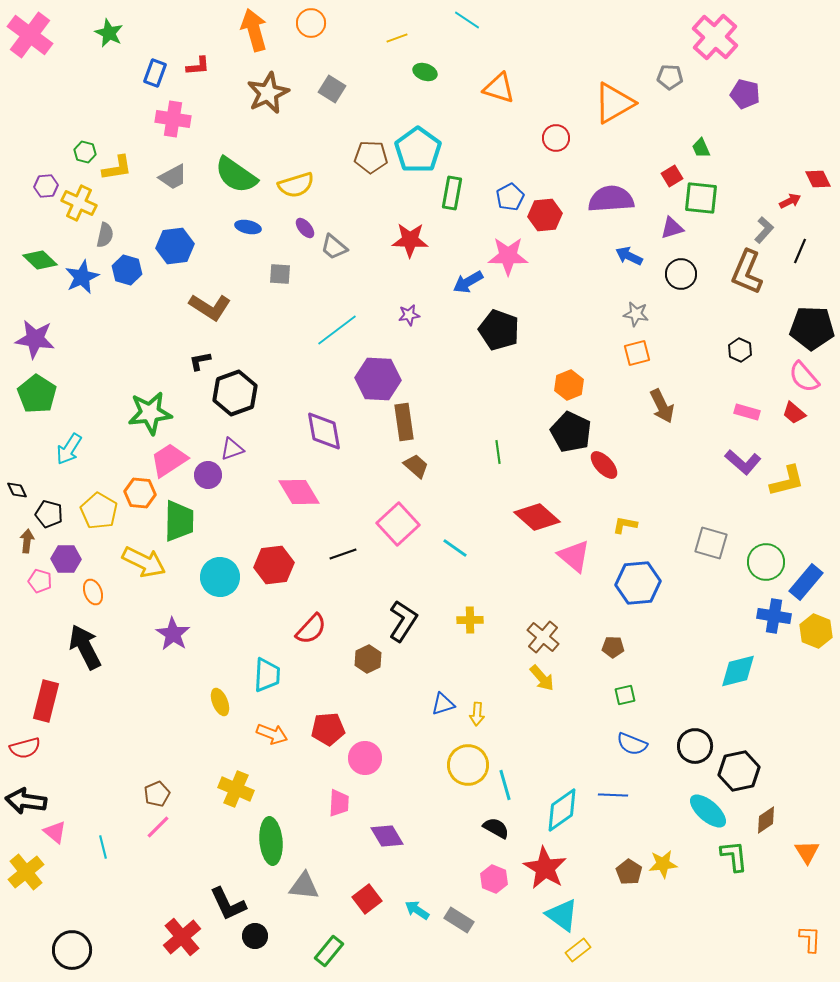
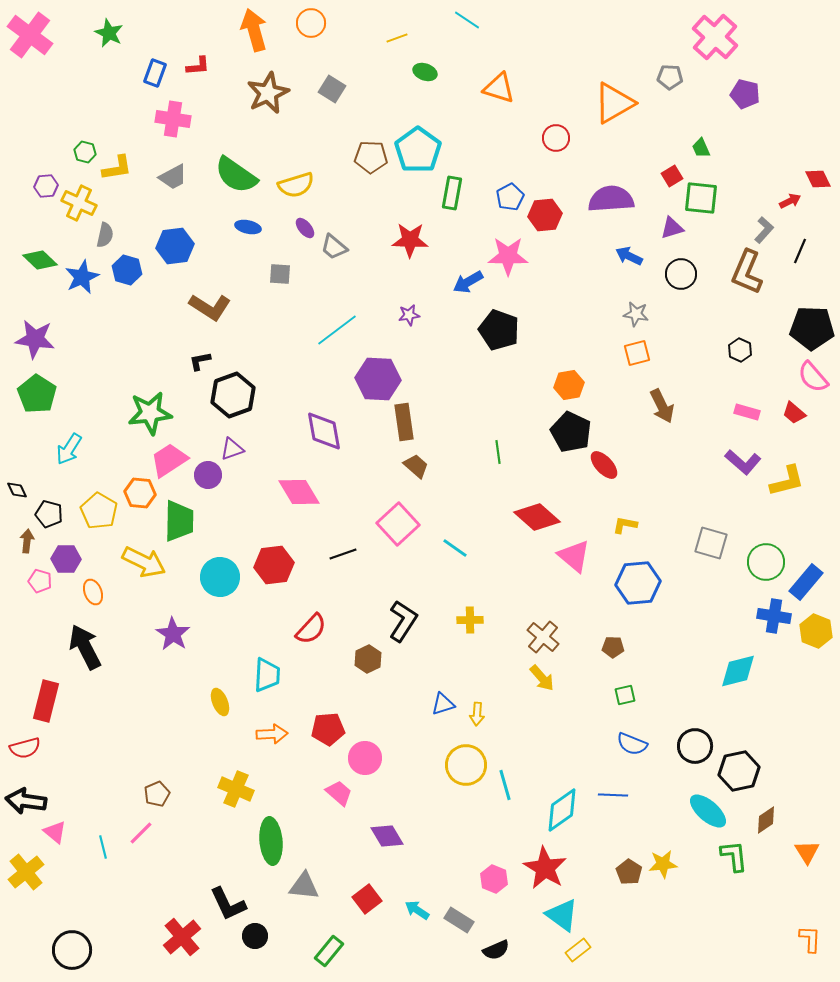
pink semicircle at (804, 377): moved 9 px right
orange hexagon at (569, 385): rotated 12 degrees clockwise
black hexagon at (235, 393): moved 2 px left, 2 px down
orange arrow at (272, 734): rotated 24 degrees counterclockwise
yellow circle at (468, 765): moved 2 px left
pink trapezoid at (339, 803): moved 10 px up; rotated 52 degrees counterclockwise
pink line at (158, 827): moved 17 px left, 6 px down
black semicircle at (496, 828): moved 122 px down; rotated 128 degrees clockwise
